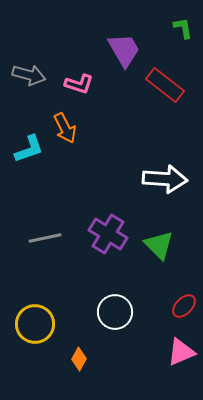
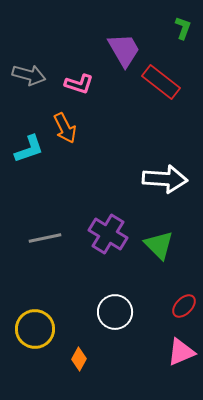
green L-shape: rotated 30 degrees clockwise
red rectangle: moved 4 px left, 3 px up
yellow circle: moved 5 px down
